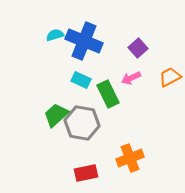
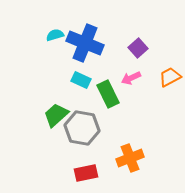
blue cross: moved 1 px right, 2 px down
gray hexagon: moved 5 px down
